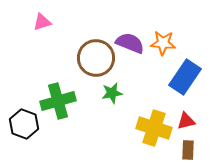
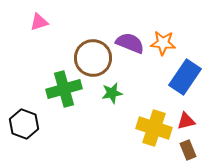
pink triangle: moved 3 px left
brown circle: moved 3 px left
green cross: moved 6 px right, 12 px up
brown rectangle: rotated 24 degrees counterclockwise
